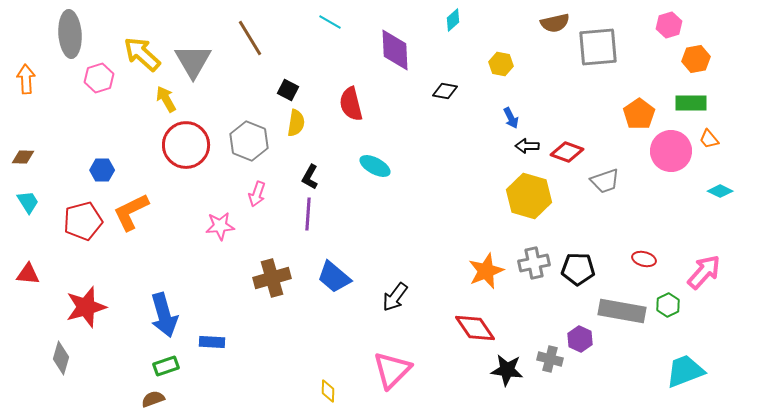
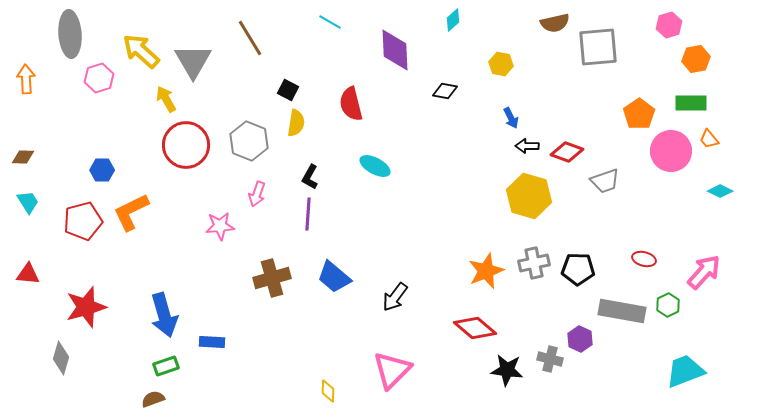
yellow arrow at (142, 54): moved 1 px left, 3 px up
red diamond at (475, 328): rotated 15 degrees counterclockwise
